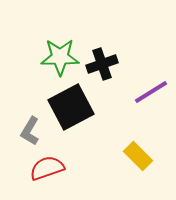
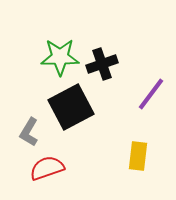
purple line: moved 2 px down; rotated 21 degrees counterclockwise
gray L-shape: moved 1 px left, 1 px down
yellow rectangle: rotated 52 degrees clockwise
